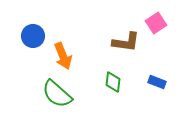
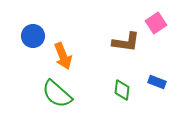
green diamond: moved 9 px right, 8 px down
